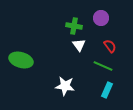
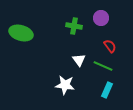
white triangle: moved 15 px down
green ellipse: moved 27 px up
white star: moved 1 px up
